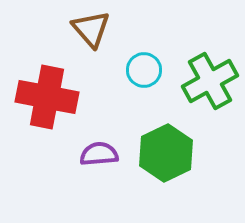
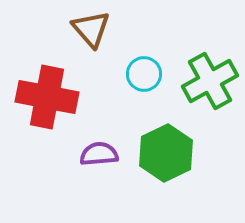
cyan circle: moved 4 px down
